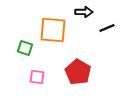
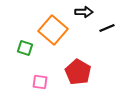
orange square: rotated 36 degrees clockwise
pink square: moved 3 px right, 5 px down
